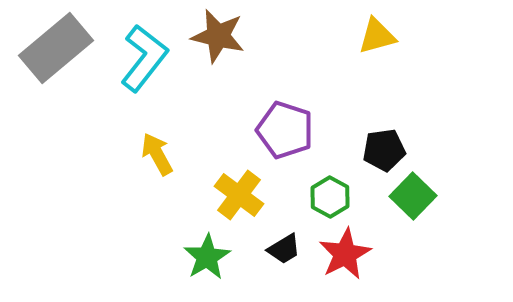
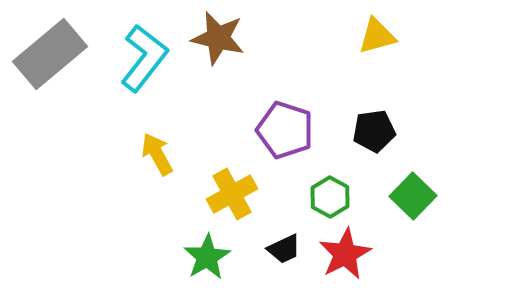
brown star: moved 2 px down
gray rectangle: moved 6 px left, 6 px down
black pentagon: moved 10 px left, 19 px up
yellow cross: moved 7 px left, 1 px up; rotated 24 degrees clockwise
black trapezoid: rotated 6 degrees clockwise
